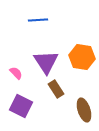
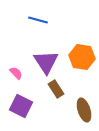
blue line: rotated 18 degrees clockwise
